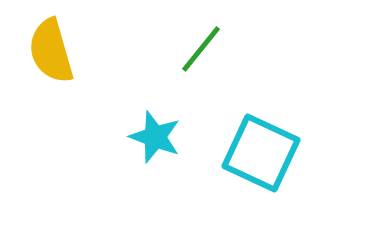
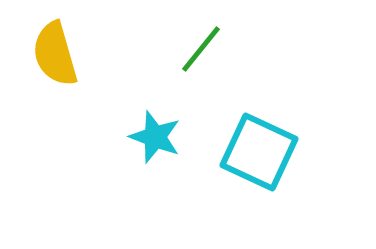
yellow semicircle: moved 4 px right, 3 px down
cyan square: moved 2 px left, 1 px up
